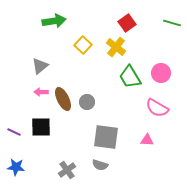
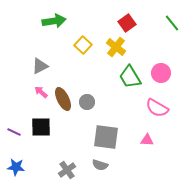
green line: rotated 36 degrees clockwise
gray triangle: rotated 12 degrees clockwise
pink arrow: rotated 40 degrees clockwise
